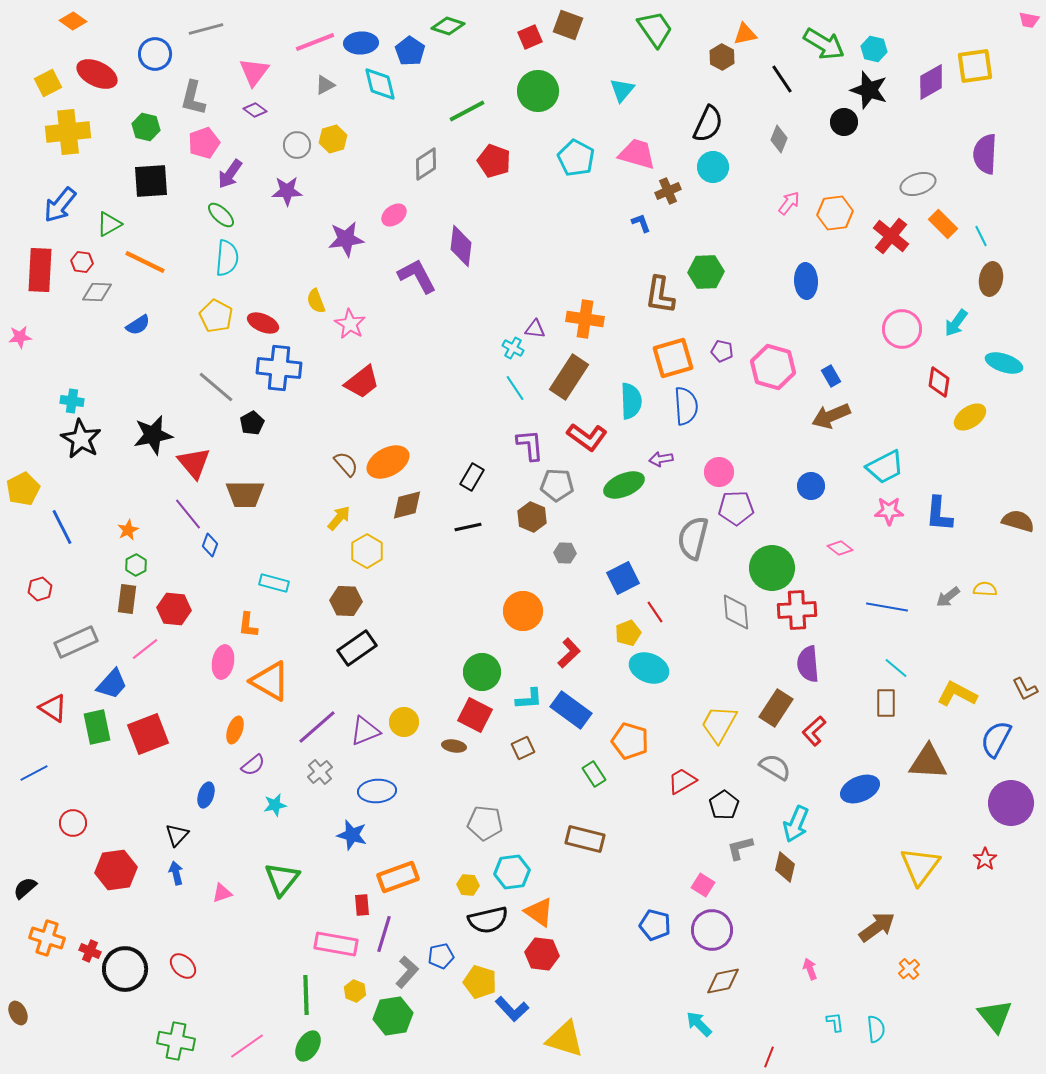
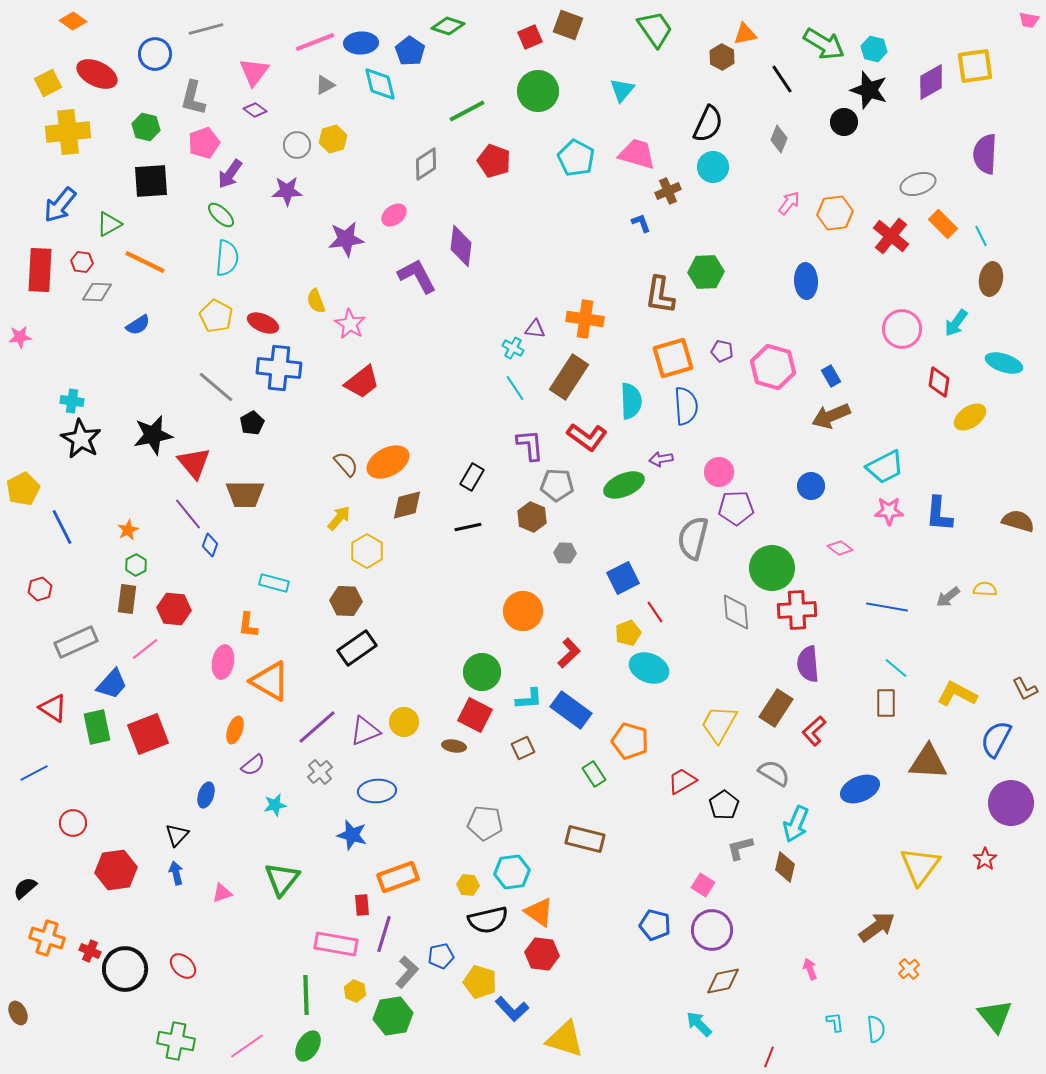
gray semicircle at (775, 767): moved 1 px left, 6 px down
